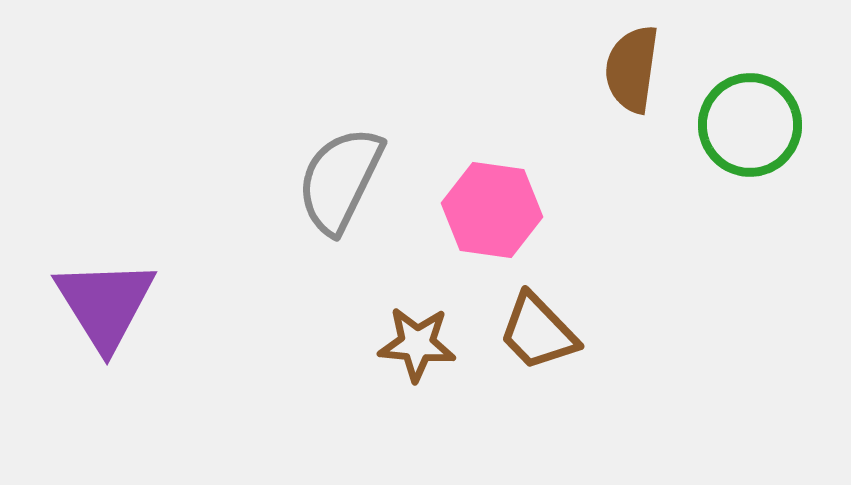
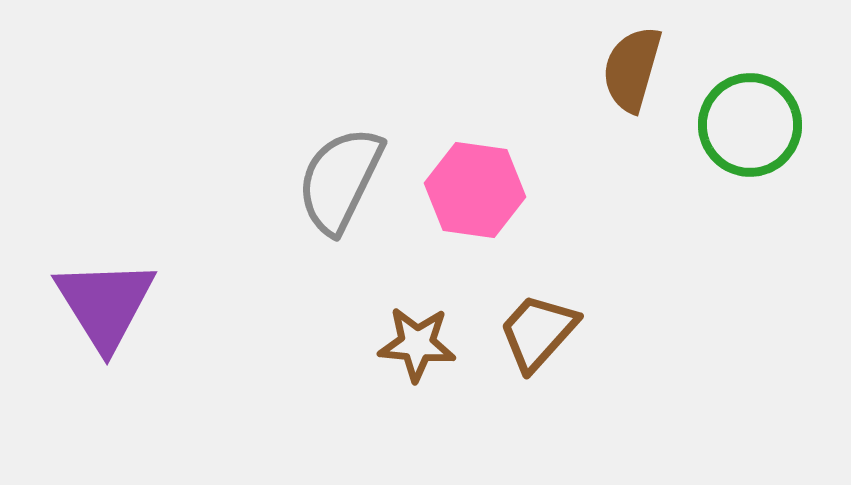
brown semicircle: rotated 8 degrees clockwise
pink hexagon: moved 17 px left, 20 px up
brown trapezoid: rotated 86 degrees clockwise
